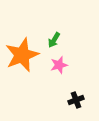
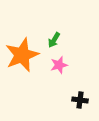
black cross: moved 4 px right; rotated 28 degrees clockwise
